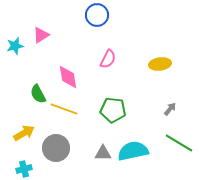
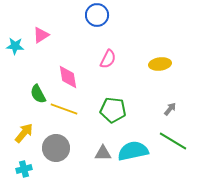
cyan star: rotated 18 degrees clockwise
yellow arrow: rotated 20 degrees counterclockwise
green line: moved 6 px left, 2 px up
